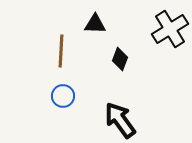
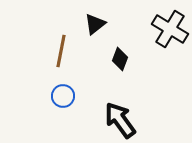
black triangle: rotated 40 degrees counterclockwise
black cross: rotated 27 degrees counterclockwise
brown line: rotated 8 degrees clockwise
